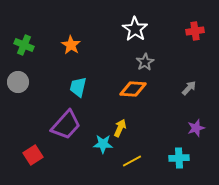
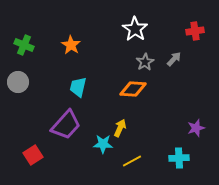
gray arrow: moved 15 px left, 29 px up
